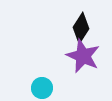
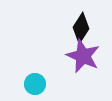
cyan circle: moved 7 px left, 4 px up
